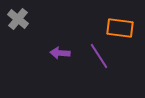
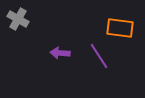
gray cross: rotated 10 degrees counterclockwise
